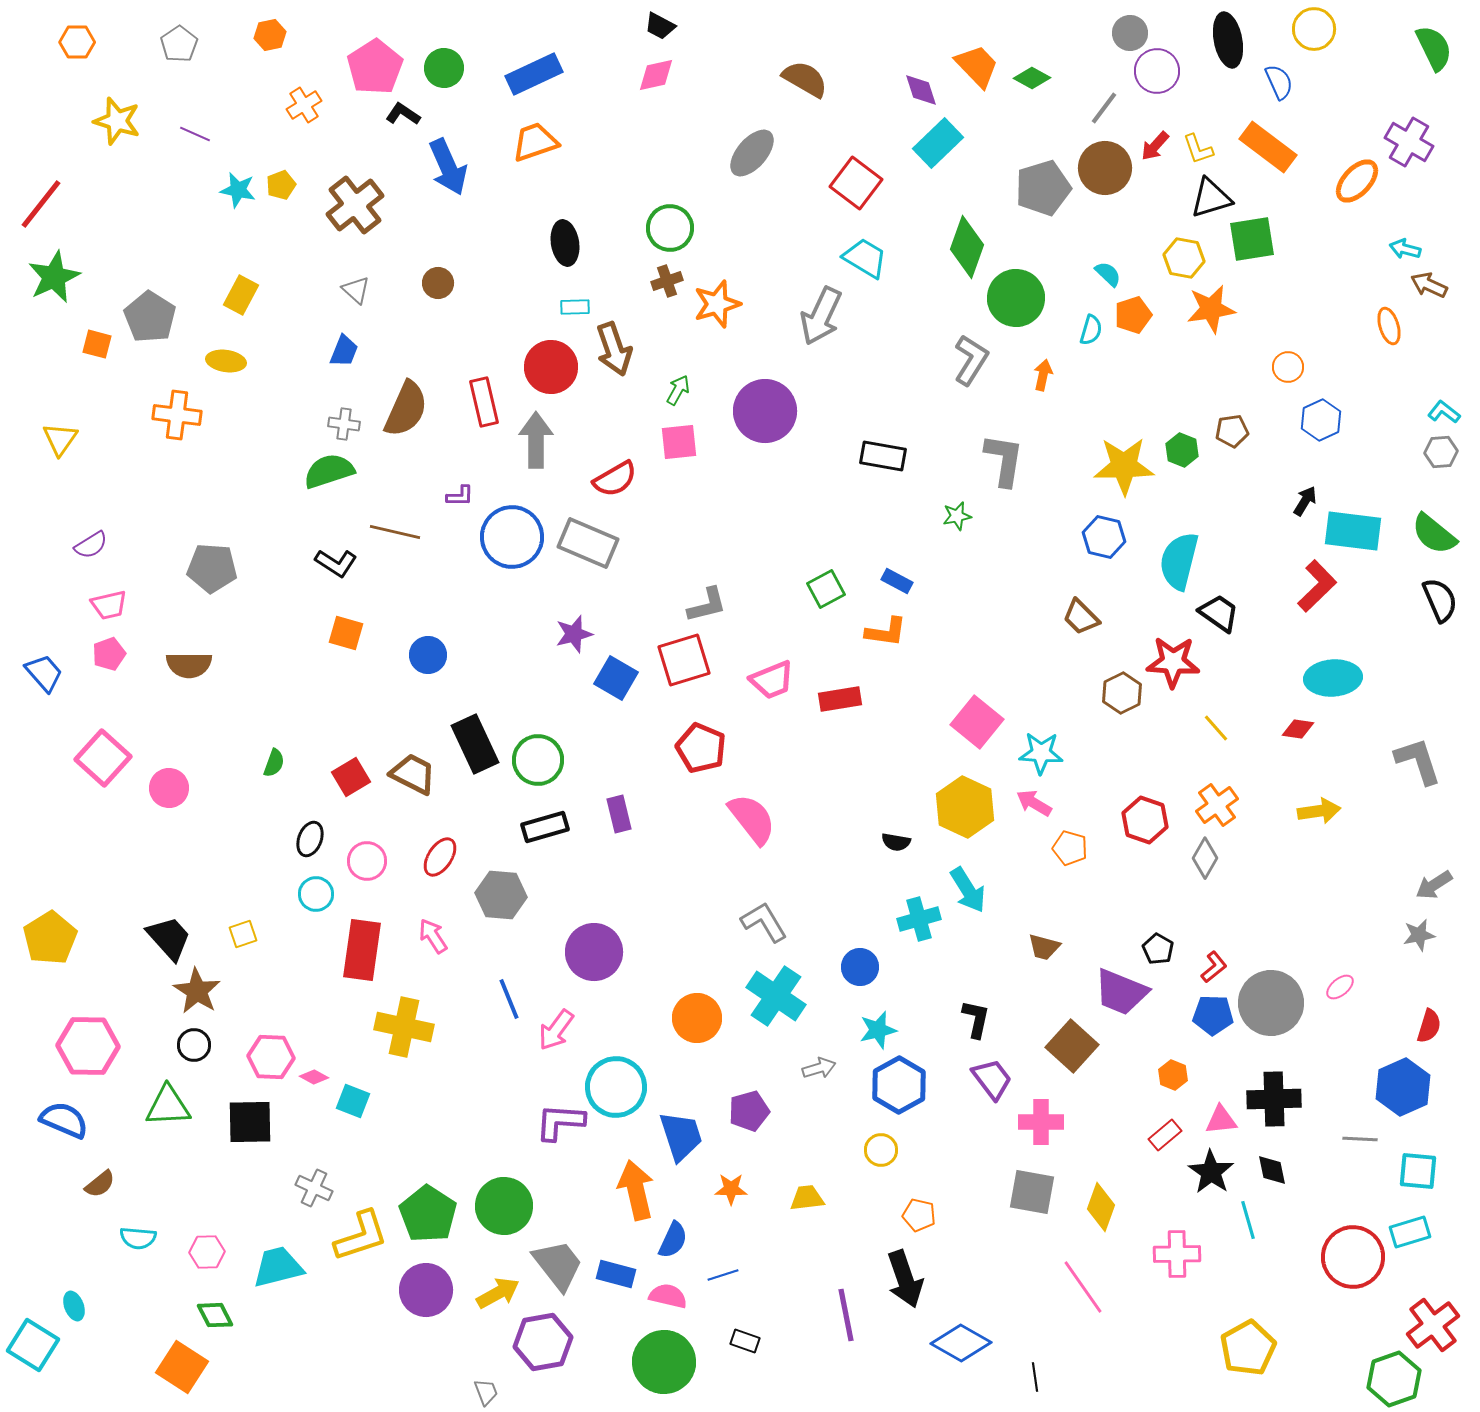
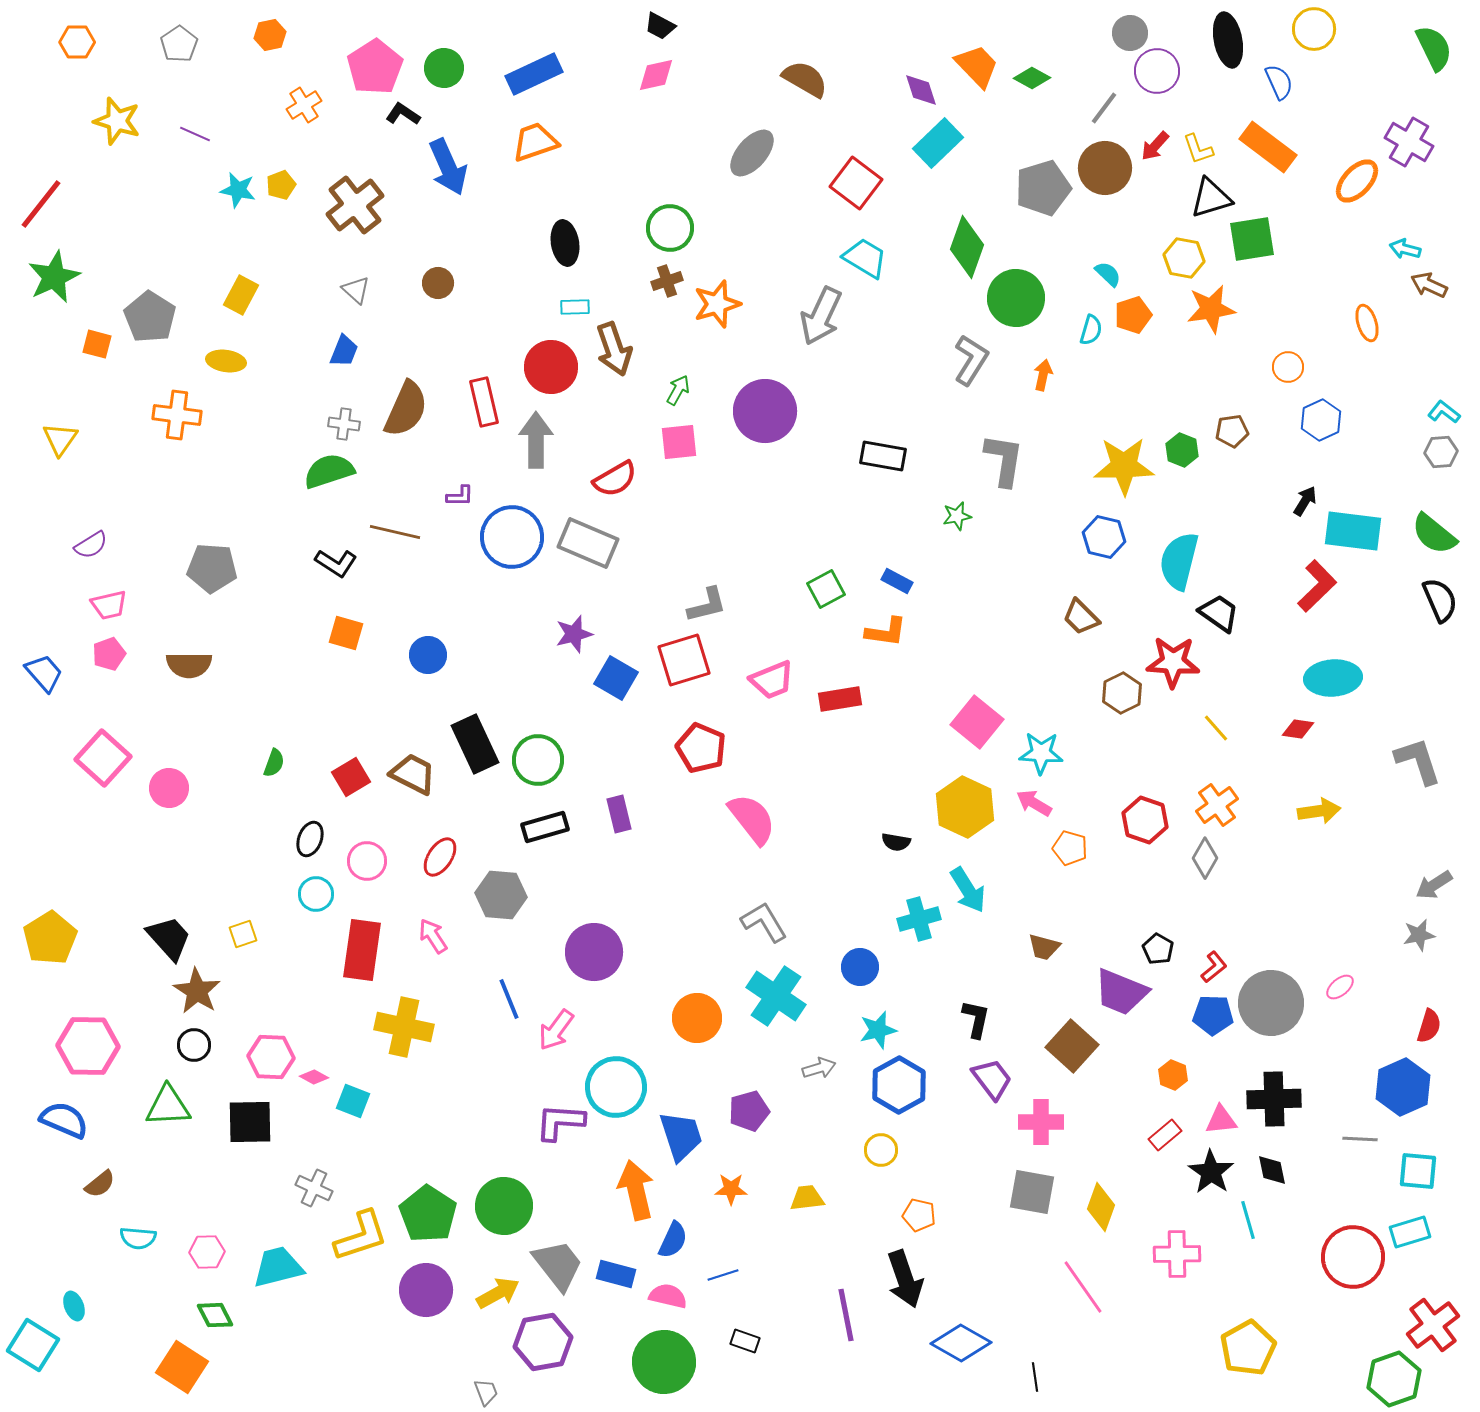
orange ellipse at (1389, 326): moved 22 px left, 3 px up
